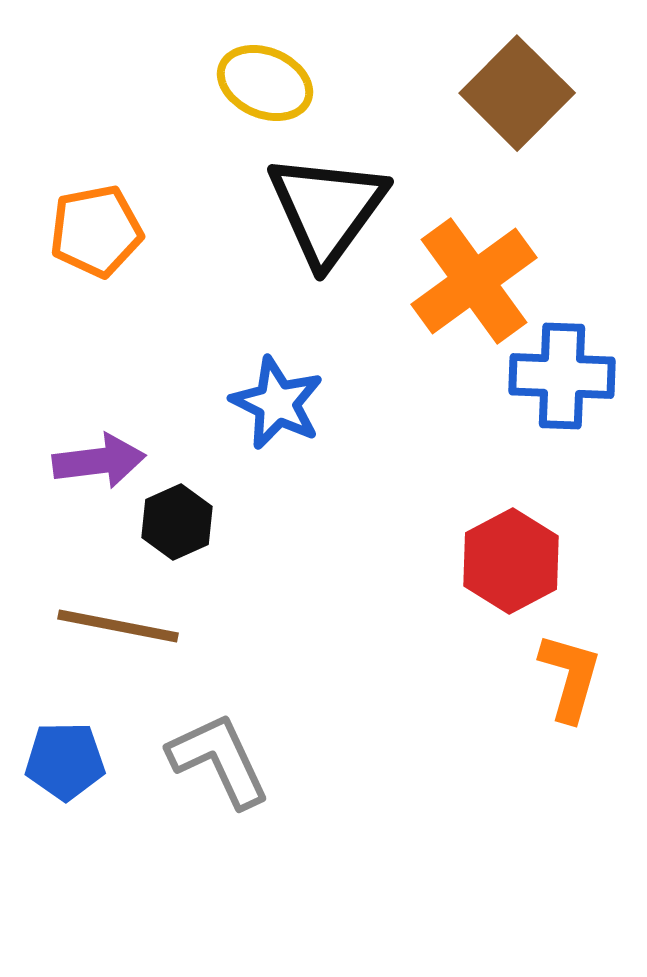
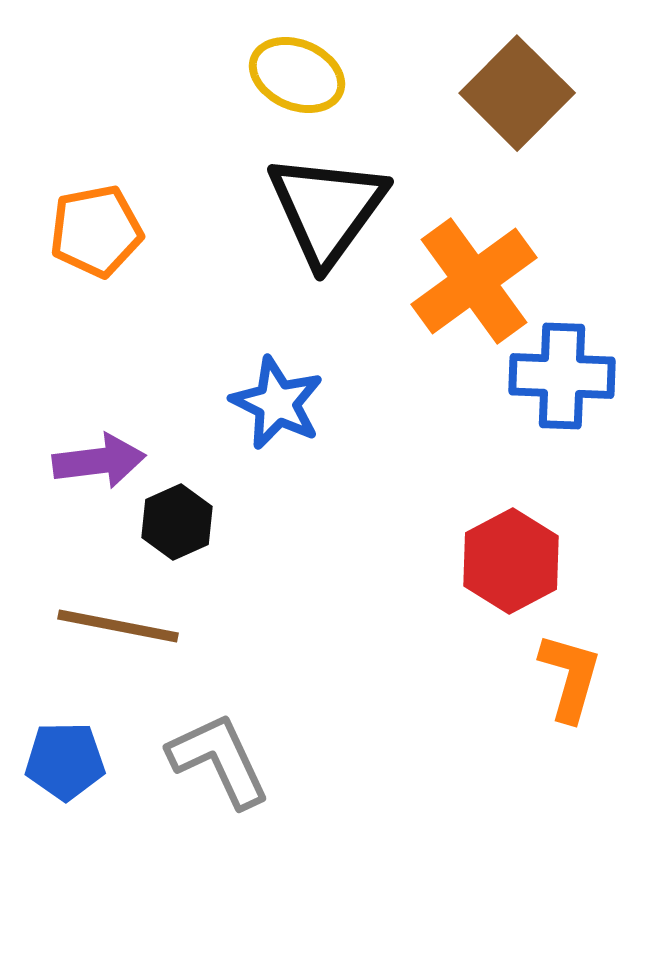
yellow ellipse: moved 32 px right, 8 px up
